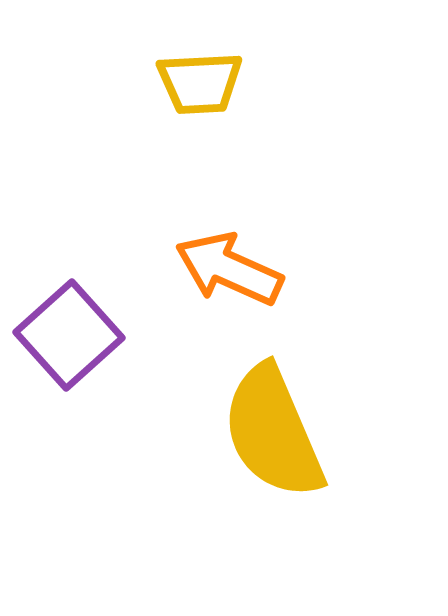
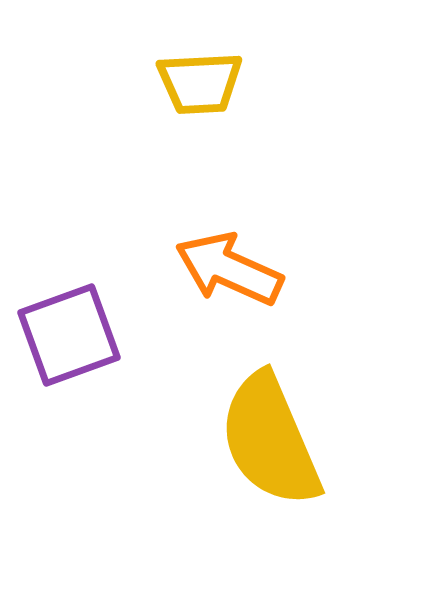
purple square: rotated 22 degrees clockwise
yellow semicircle: moved 3 px left, 8 px down
